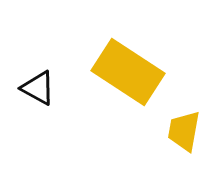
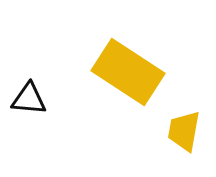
black triangle: moved 9 px left, 11 px down; rotated 24 degrees counterclockwise
